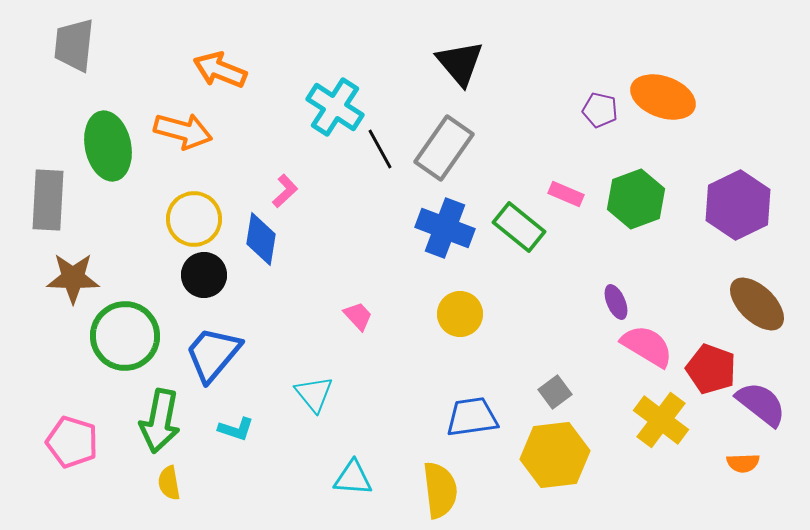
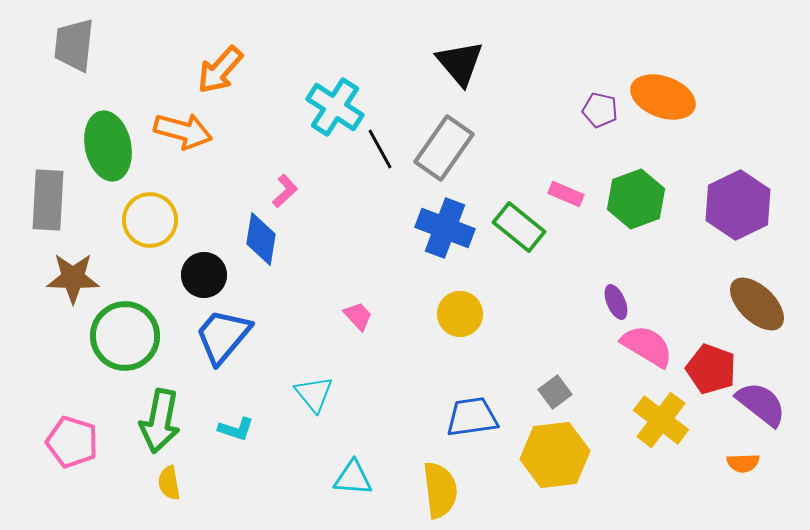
orange arrow at (220, 70): rotated 70 degrees counterclockwise
yellow circle at (194, 219): moved 44 px left, 1 px down
blue trapezoid at (213, 354): moved 10 px right, 18 px up
